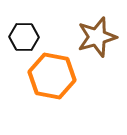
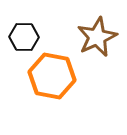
brown star: rotated 9 degrees counterclockwise
